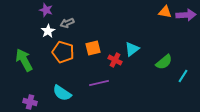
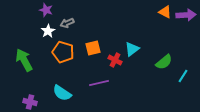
orange triangle: rotated 16 degrees clockwise
